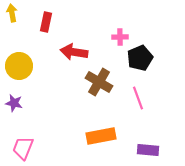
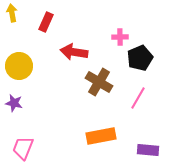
red rectangle: rotated 12 degrees clockwise
pink line: rotated 50 degrees clockwise
